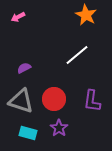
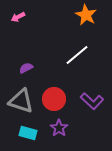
purple semicircle: moved 2 px right
purple L-shape: rotated 55 degrees counterclockwise
